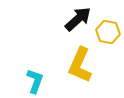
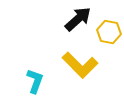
yellow hexagon: moved 1 px right
yellow L-shape: rotated 69 degrees counterclockwise
